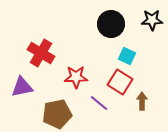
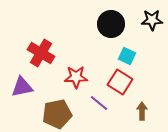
brown arrow: moved 10 px down
